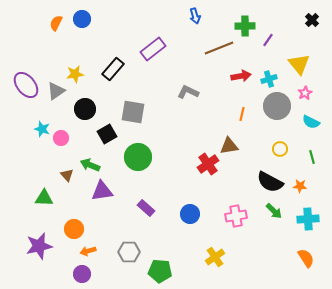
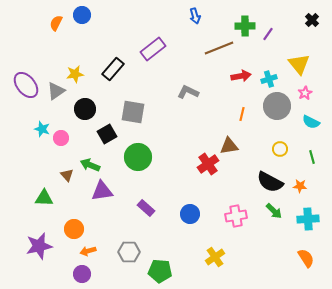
blue circle at (82, 19): moved 4 px up
purple line at (268, 40): moved 6 px up
